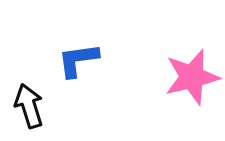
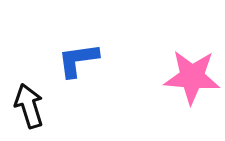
pink star: rotated 18 degrees clockwise
